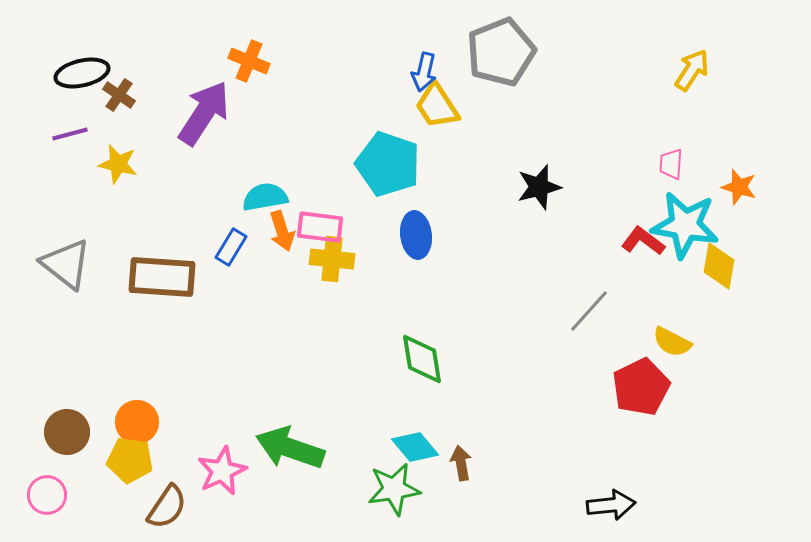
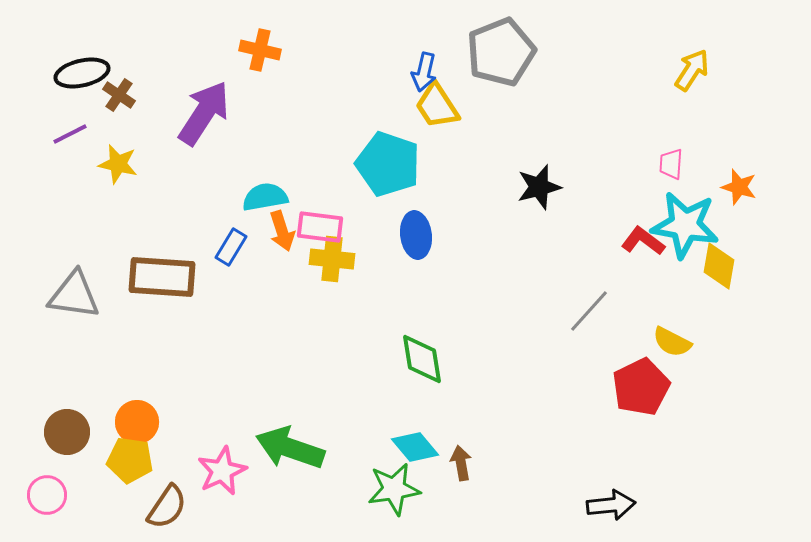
orange cross: moved 11 px right, 11 px up; rotated 9 degrees counterclockwise
purple line: rotated 12 degrees counterclockwise
gray triangle: moved 8 px right, 31 px down; rotated 30 degrees counterclockwise
